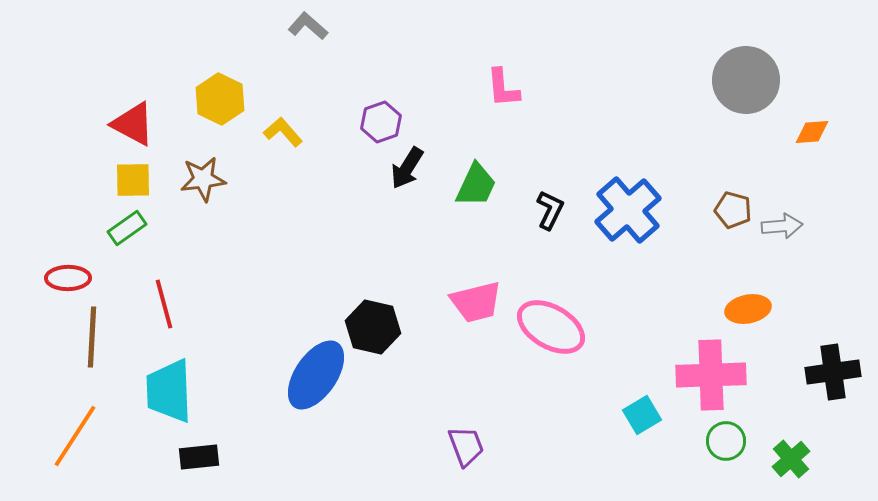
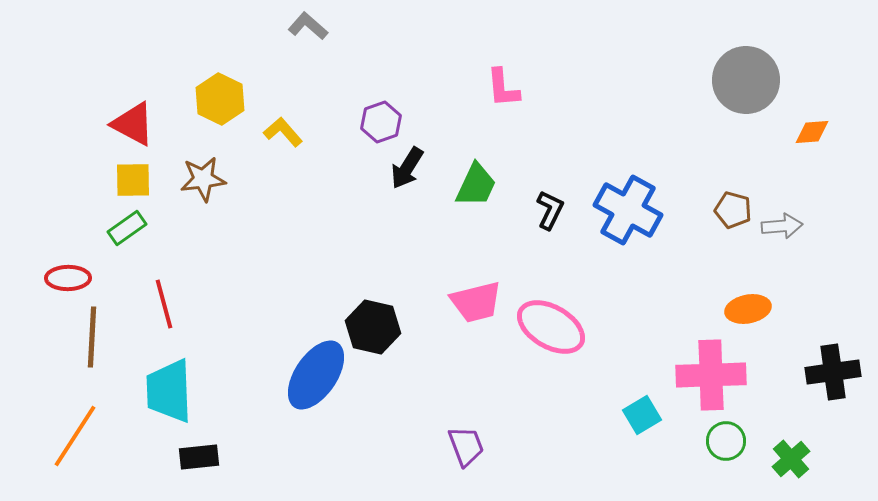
blue cross: rotated 20 degrees counterclockwise
